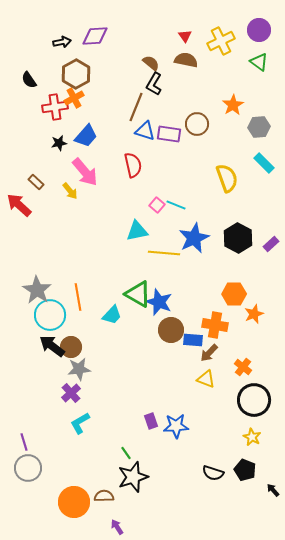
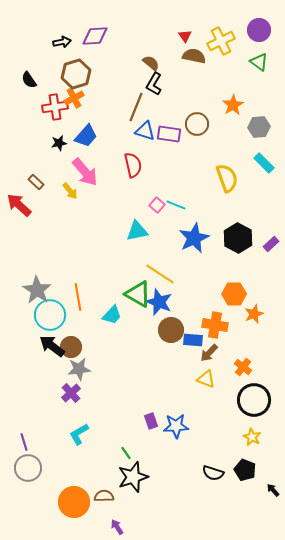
brown semicircle at (186, 60): moved 8 px right, 4 px up
brown hexagon at (76, 74): rotated 12 degrees clockwise
yellow line at (164, 253): moved 4 px left, 21 px down; rotated 28 degrees clockwise
cyan L-shape at (80, 423): moved 1 px left, 11 px down
